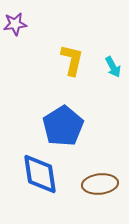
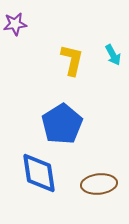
cyan arrow: moved 12 px up
blue pentagon: moved 1 px left, 2 px up
blue diamond: moved 1 px left, 1 px up
brown ellipse: moved 1 px left
